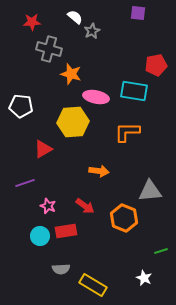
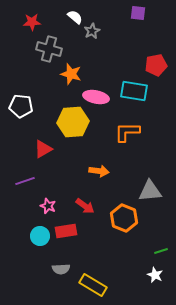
purple line: moved 2 px up
white star: moved 11 px right, 3 px up
